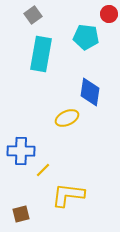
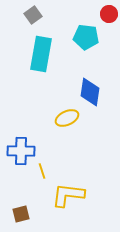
yellow line: moved 1 px left, 1 px down; rotated 63 degrees counterclockwise
